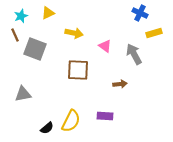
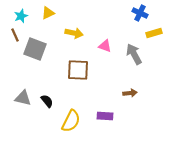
pink triangle: rotated 16 degrees counterclockwise
brown arrow: moved 10 px right, 9 px down
gray triangle: moved 4 px down; rotated 24 degrees clockwise
black semicircle: moved 27 px up; rotated 88 degrees counterclockwise
